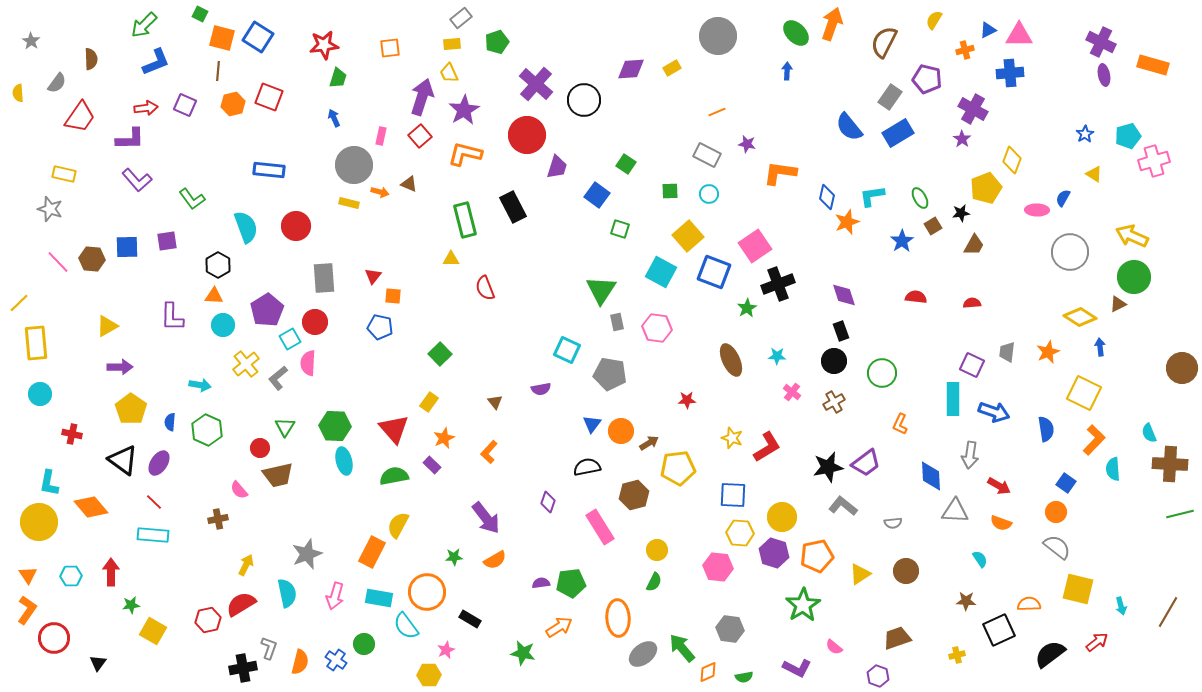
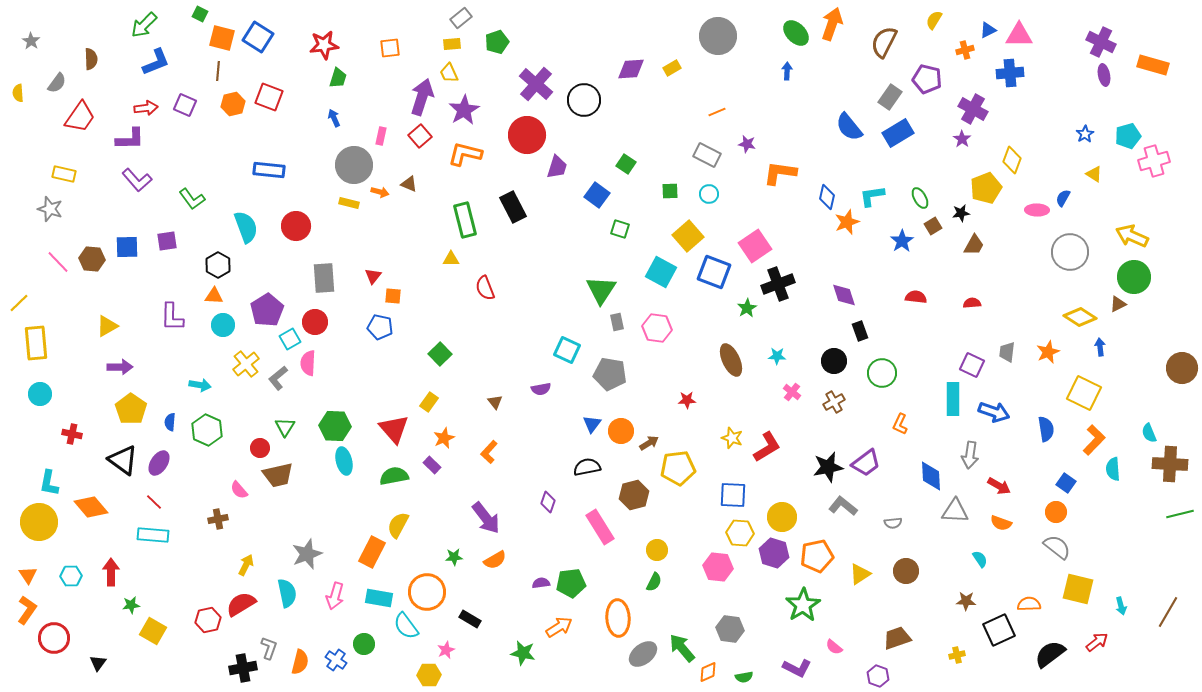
black rectangle at (841, 331): moved 19 px right
